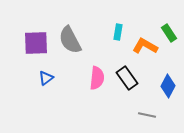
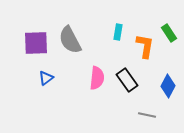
orange L-shape: rotated 70 degrees clockwise
black rectangle: moved 2 px down
